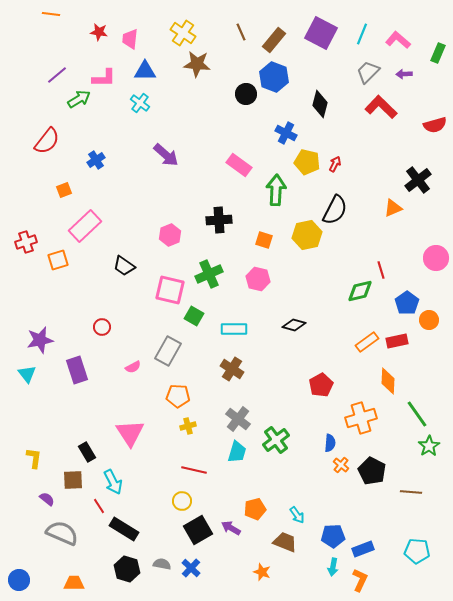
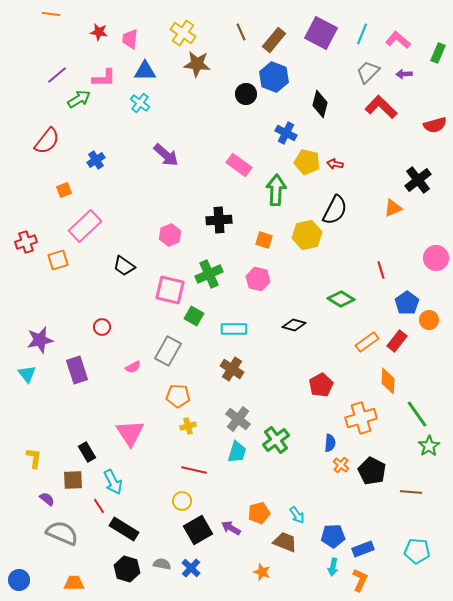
red arrow at (335, 164): rotated 105 degrees counterclockwise
green diamond at (360, 291): moved 19 px left, 8 px down; rotated 44 degrees clockwise
red rectangle at (397, 341): rotated 40 degrees counterclockwise
orange pentagon at (255, 509): moved 4 px right, 4 px down
